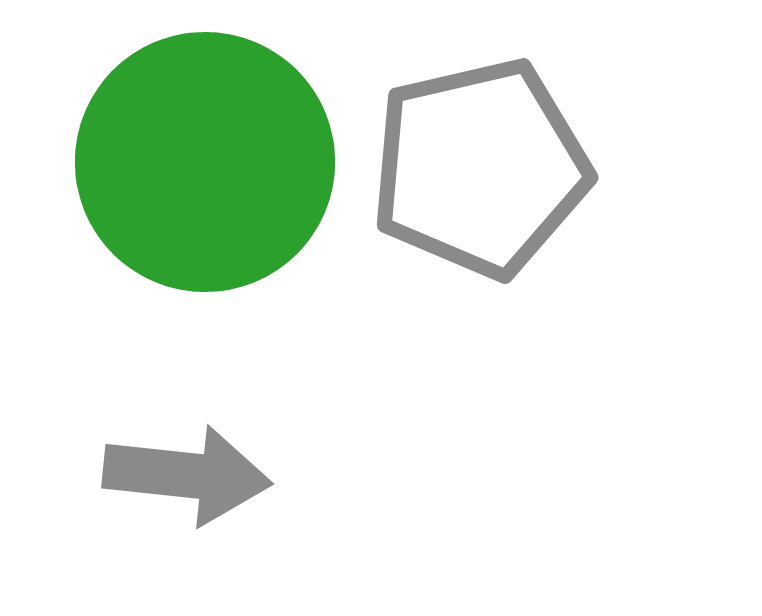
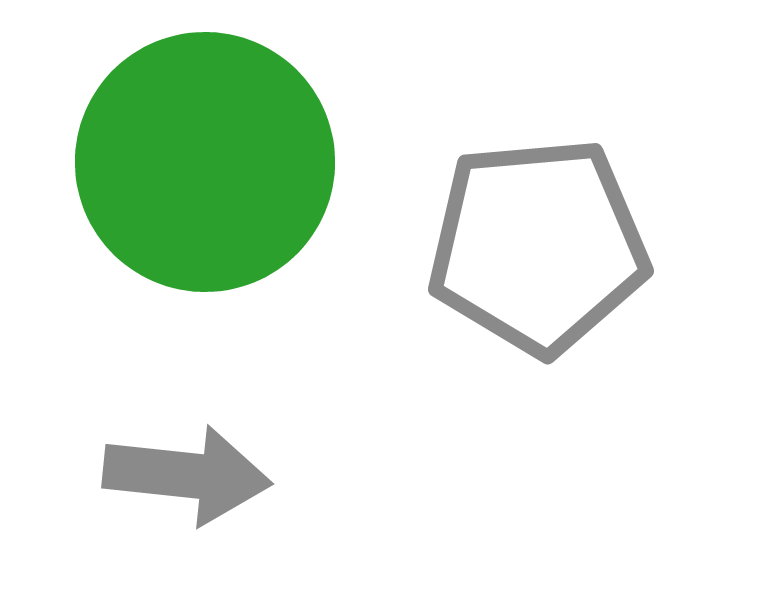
gray pentagon: moved 58 px right, 78 px down; rotated 8 degrees clockwise
